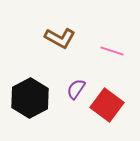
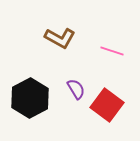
purple semicircle: rotated 115 degrees clockwise
